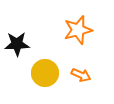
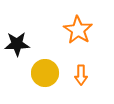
orange star: rotated 24 degrees counterclockwise
orange arrow: rotated 66 degrees clockwise
